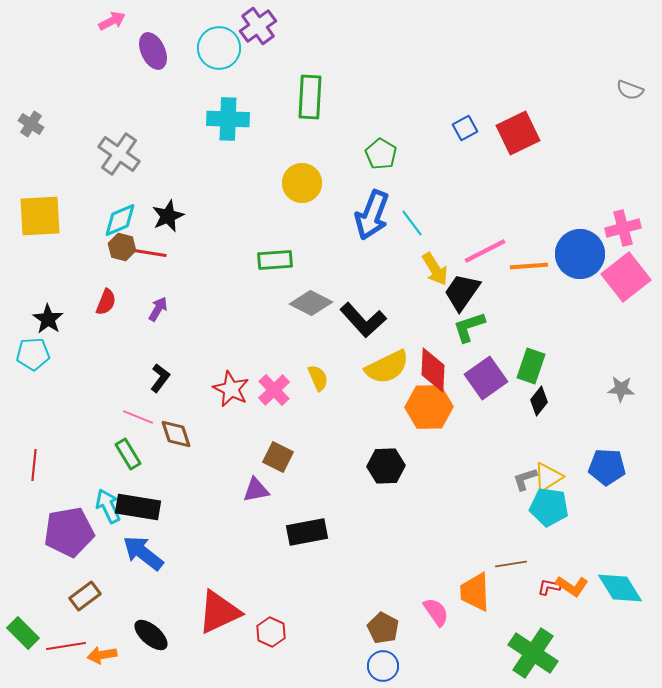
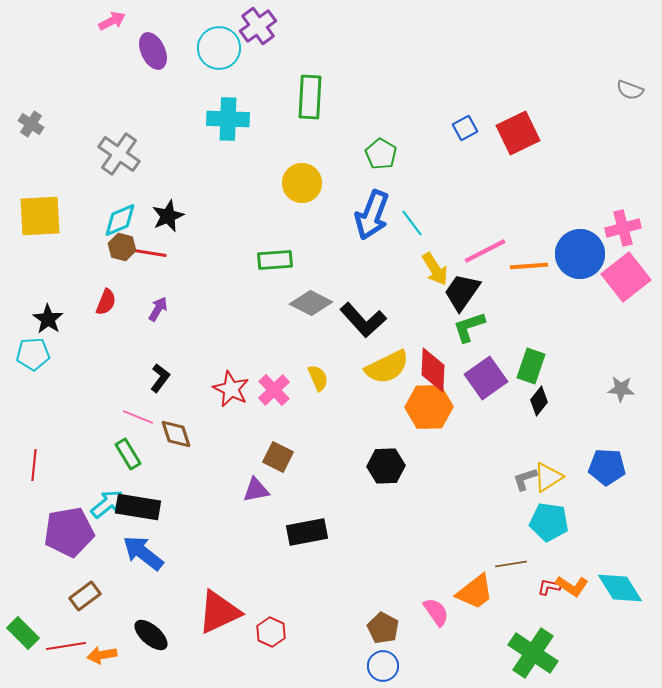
cyan arrow at (108, 506): moved 1 px left, 2 px up; rotated 76 degrees clockwise
cyan pentagon at (549, 507): moved 15 px down
orange trapezoid at (475, 592): rotated 126 degrees counterclockwise
